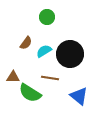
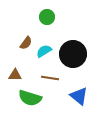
black circle: moved 3 px right
brown triangle: moved 2 px right, 2 px up
green semicircle: moved 5 px down; rotated 15 degrees counterclockwise
